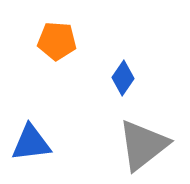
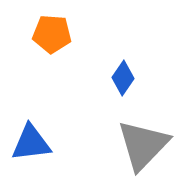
orange pentagon: moved 5 px left, 7 px up
gray triangle: rotated 8 degrees counterclockwise
